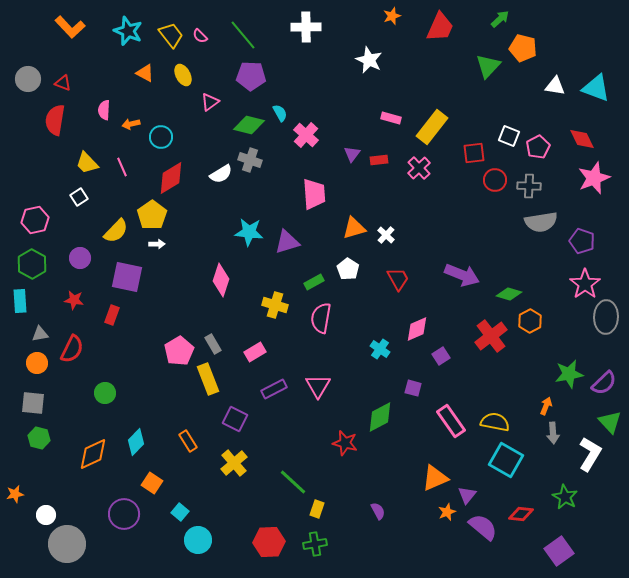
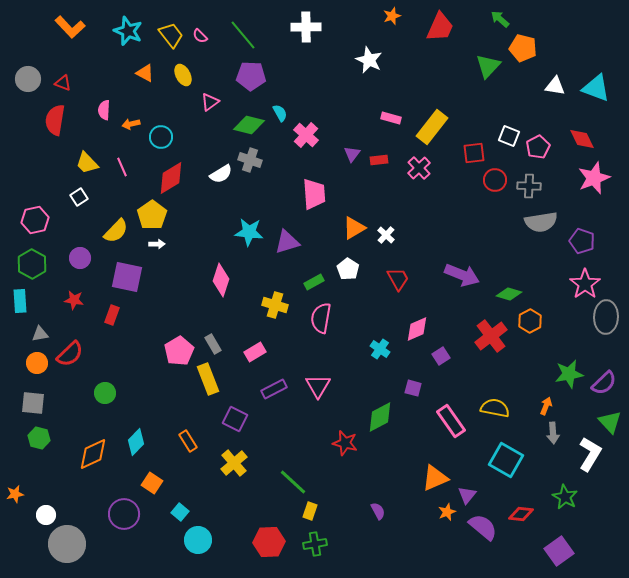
green arrow at (500, 19): rotated 96 degrees counterclockwise
orange triangle at (354, 228): rotated 15 degrees counterclockwise
red semicircle at (72, 349): moved 2 px left, 5 px down; rotated 20 degrees clockwise
yellow semicircle at (495, 422): moved 14 px up
yellow rectangle at (317, 509): moved 7 px left, 2 px down
